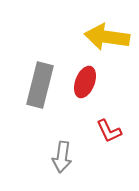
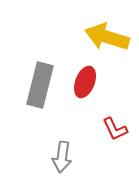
yellow arrow: rotated 9 degrees clockwise
red L-shape: moved 6 px right, 2 px up
